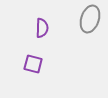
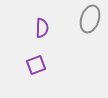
purple square: moved 3 px right, 1 px down; rotated 36 degrees counterclockwise
